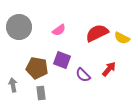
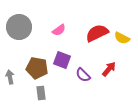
gray arrow: moved 3 px left, 8 px up
